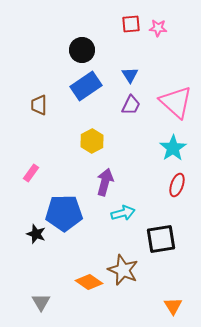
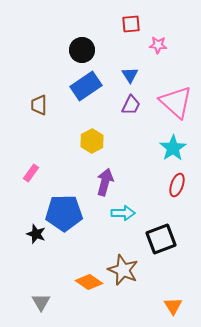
pink star: moved 17 px down
cyan arrow: rotated 15 degrees clockwise
black square: rotated 12 degrees counterclockwise
